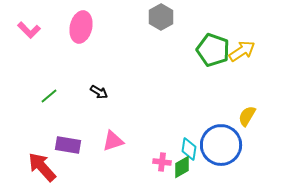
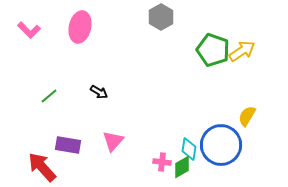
pink ellipse: moved 1 px left
pink triangle: rotated 30 degrees counterclockwise
